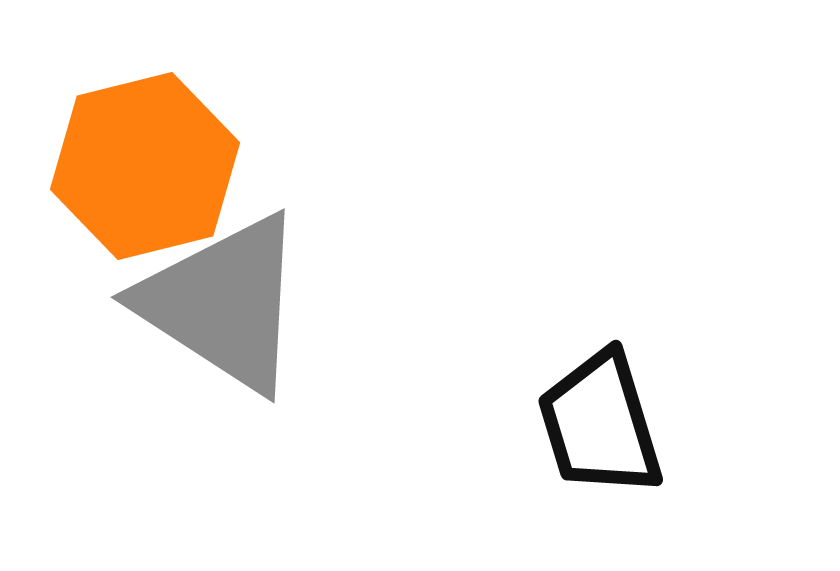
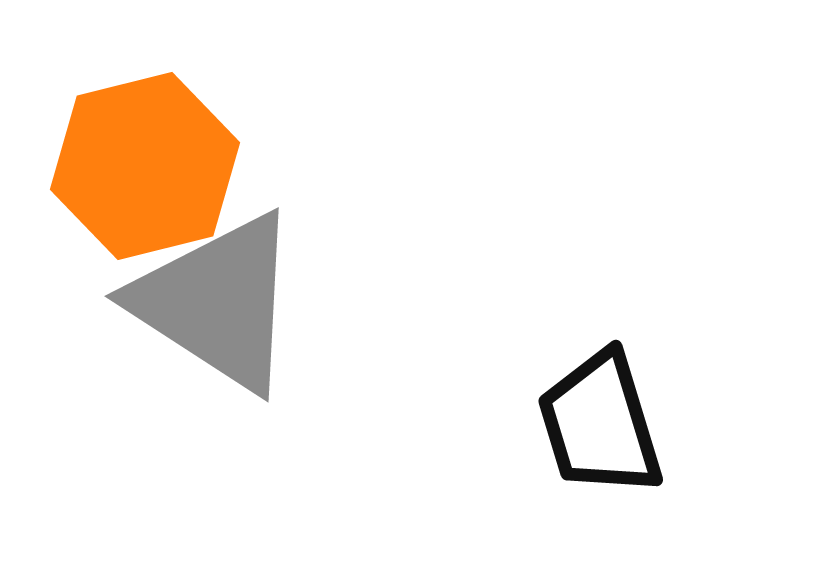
gray triangle: moved 6 px left, 1 px up
